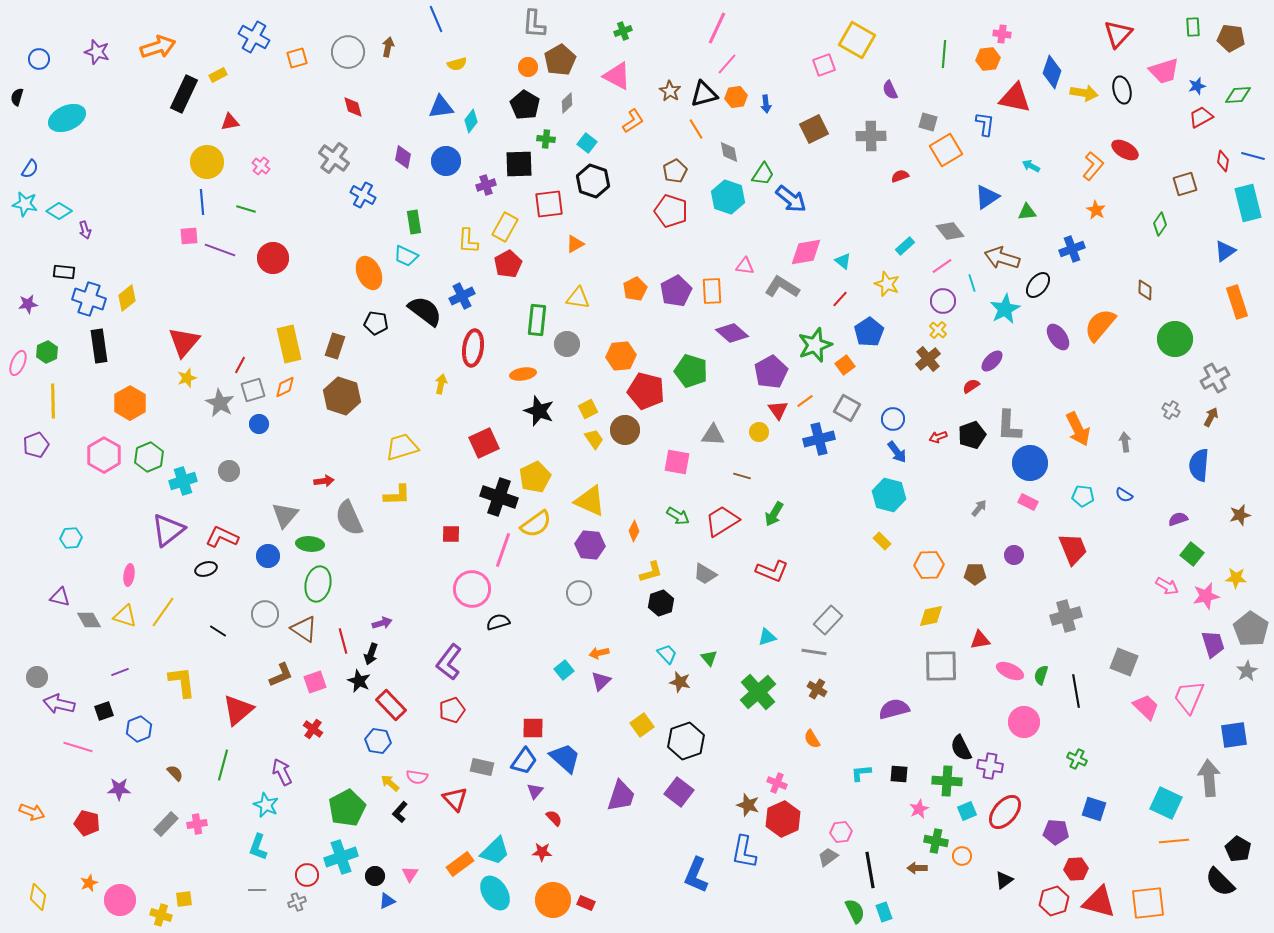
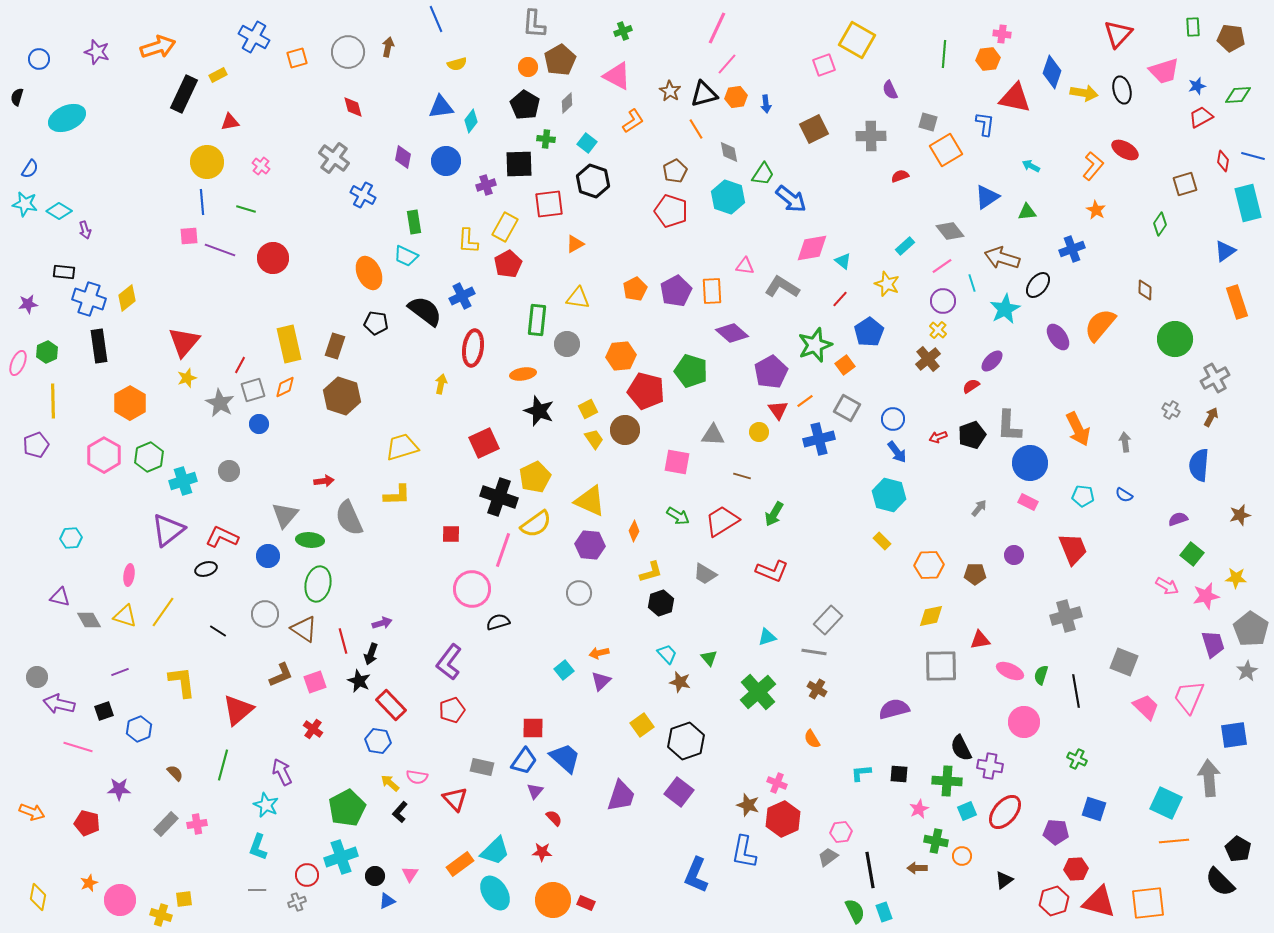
pink diamond at (806, 252): moved 6 px right, 4 px up
green ellipse at (310, 544): moved 4 px up
